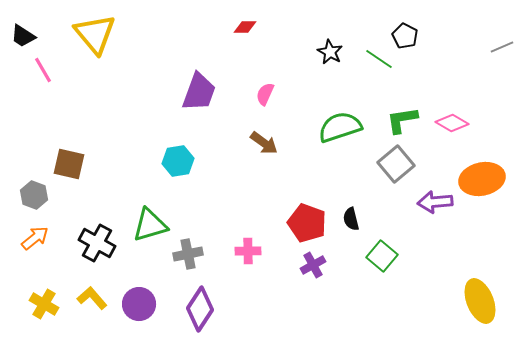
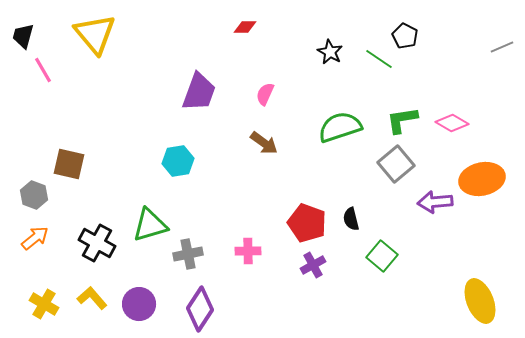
black trapezoid: rotated 72 degrees clockwise
